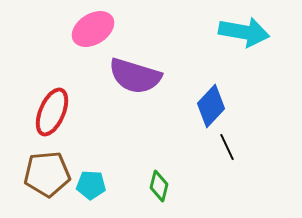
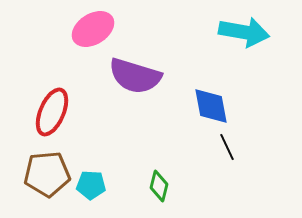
blue diamond: rotated 54 degrees counterclockwise
